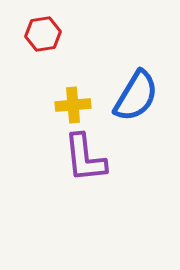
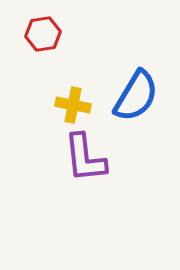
yellow cross: rotated 16 degrees clockwise
